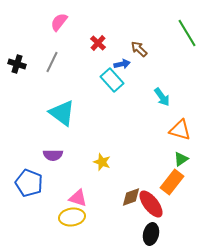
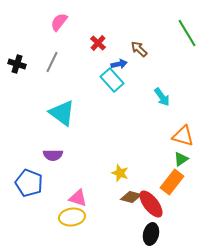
blue arrow: moved 3 px left
orange triangle: moved 3 px right, 6 px down
yellow star: moved 18 px right, 11 px down
brown diamond: rotated 35 degrees clockwise
